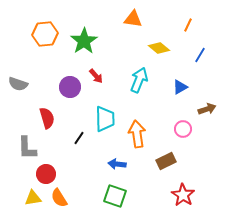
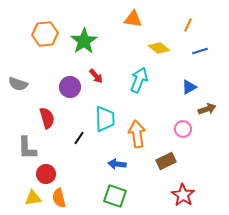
blue line: moved 4 px up; rotated 42 degrees clockwise
blue triangle: moved 9 px right
orange semicircle: rotated 18 degrees clockwise
